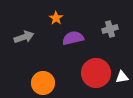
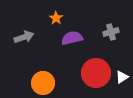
gray cross: moved 1 px right, 3 px down
purple semicircle: moved 1 px left
white triangle: rotated 24 degrees counterclockwise
